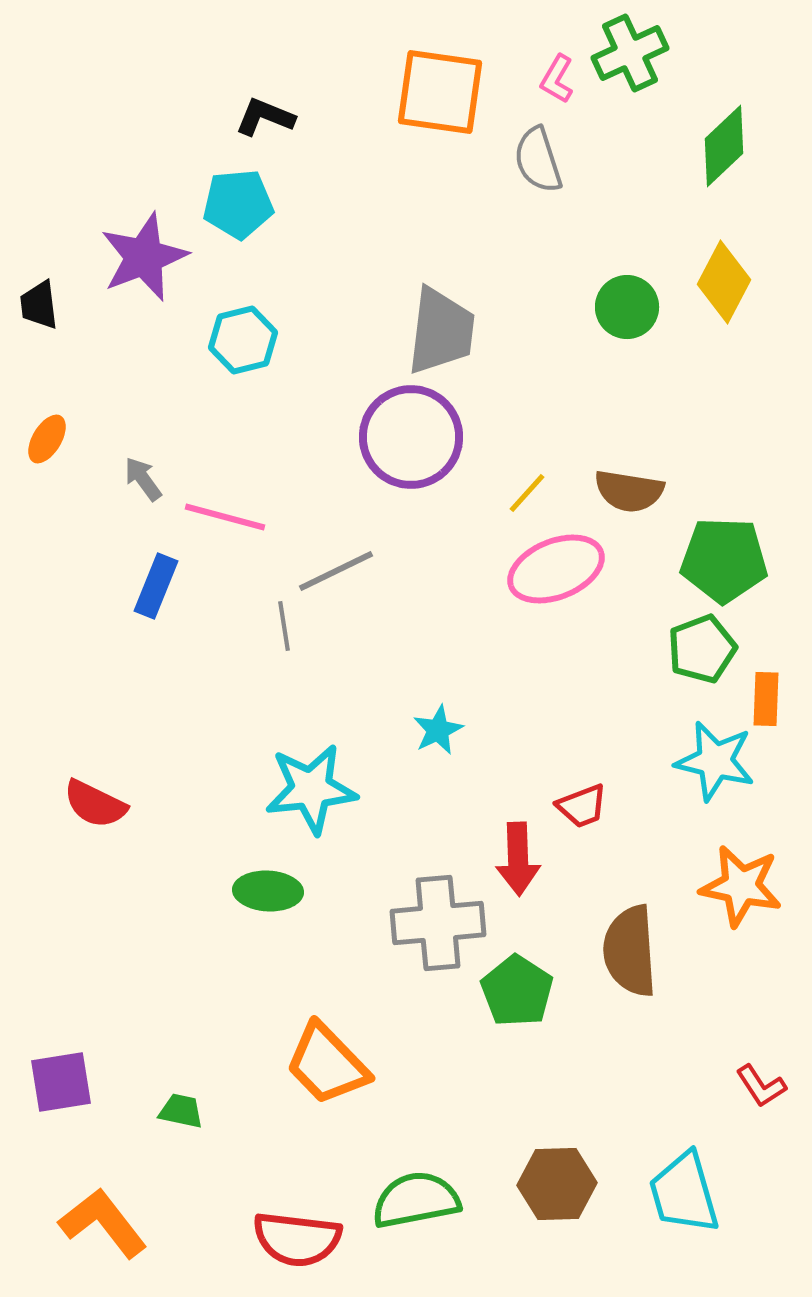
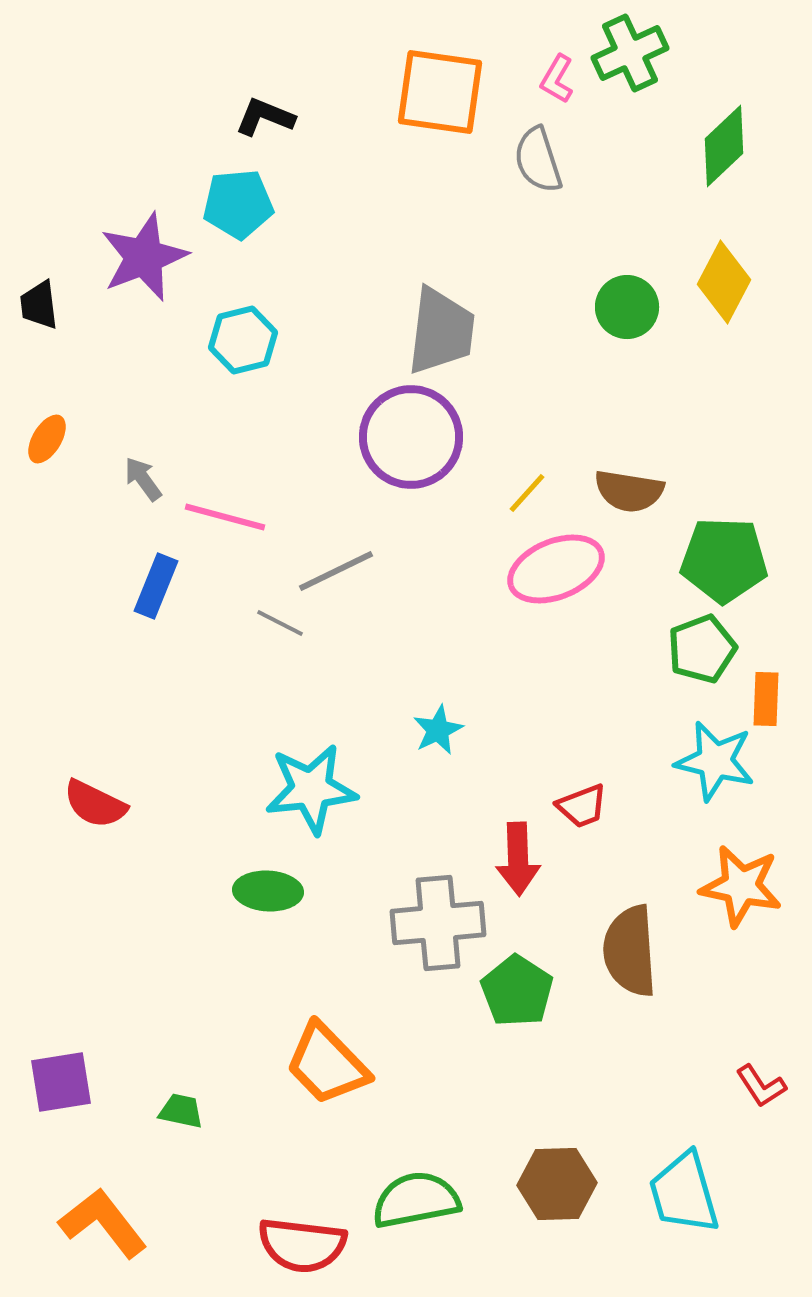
gray line at (284, 626): moved 4 px left, 3 px up; rotated 54 degrees counterclockwise
red semicircle at (297, 1239): moved 5 px right, 6 px down
